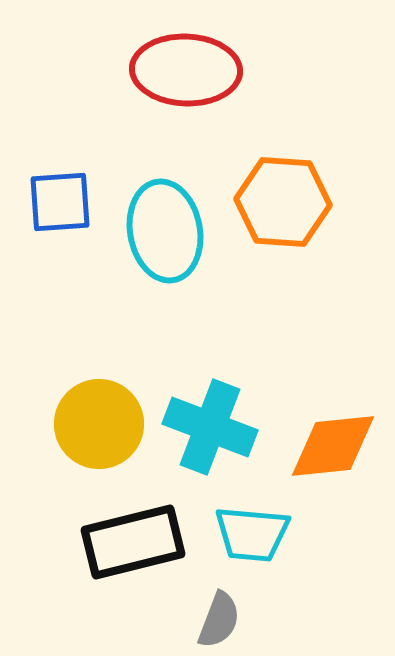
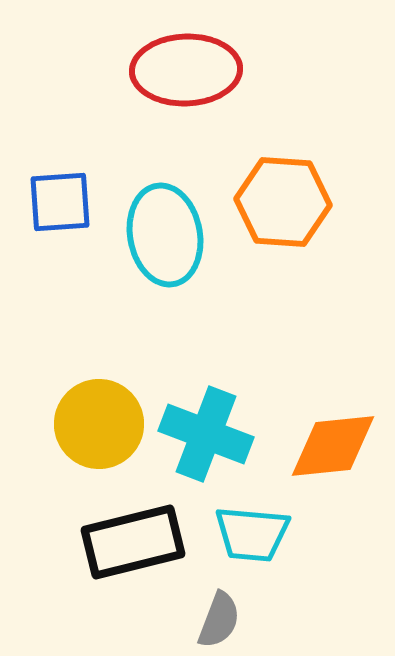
red ellipse: rotated 4 degrees counterclockwise
cyan ellipse: moved 4 px down
cyan cross: moved 4 px left, 7 px down
